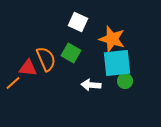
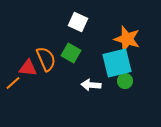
orange star: moved 15 px right
cyan square: rotated 8 degrees counterclockwise
